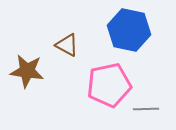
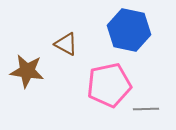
brown triangle: moved 1 px left, 1 px up
